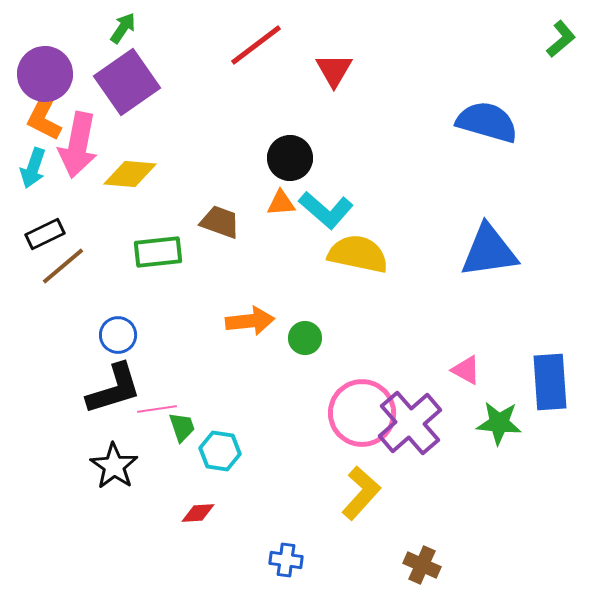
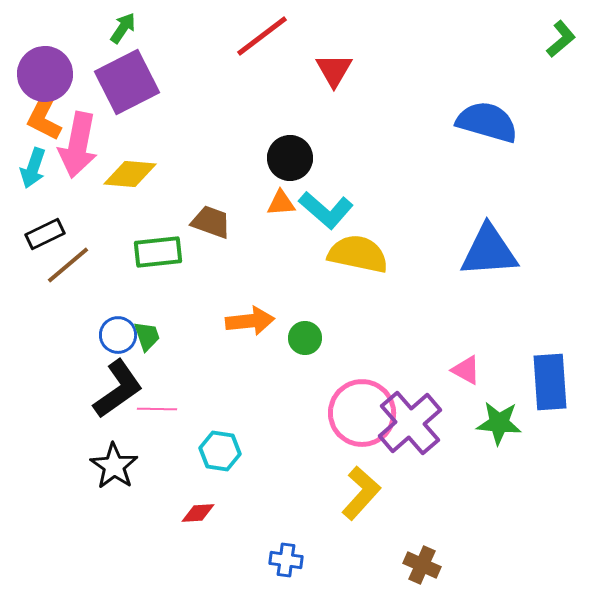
red line: moved 6 px right, 9 px up
purple square: rotated 8 degrees clockwise
brown trapezoid: moved 9 px left
blue triangle: rotated 4 degrees clockwise
brown line: moved 5 px right, 1 px up
black L-shape: moved 4 px right; rotated 18 degrees counterclockwise
pink line: rotated 9 degrees clockwise
green trapezoid: moved 35 px left, 91 px up
